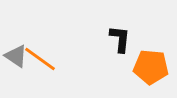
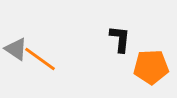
gray triangle: moved 7 px up
orange pentagon: rotated 8 degrees counterclockwise
